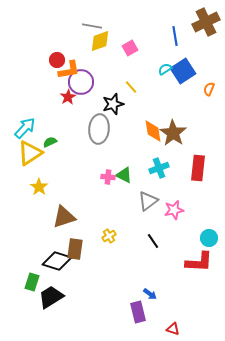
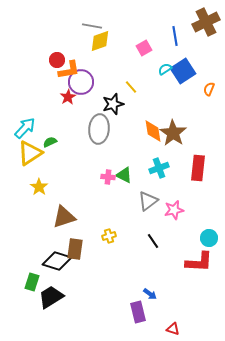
pink square: moved 14 px right
yellow cross: rotated 16 degrees clockwise
